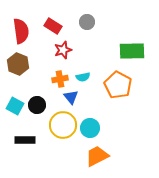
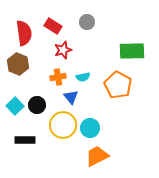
red semicircle: moved 3 px right, 2 px down
orange cross: moved 2 px left, 2 px up
cyan square: rotated 18 degrees clockwise
